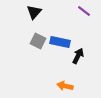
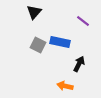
purple line: moved 1 px left, 10 px down
gray square: moved 4 px down
black arrow: moved 1 px right, 8 px down
